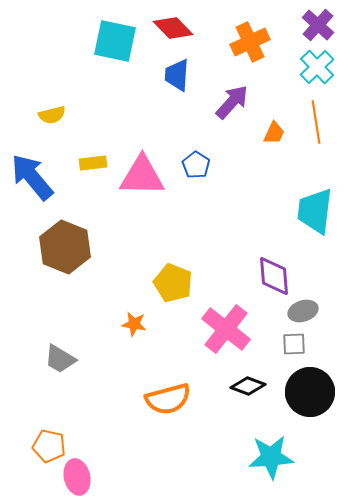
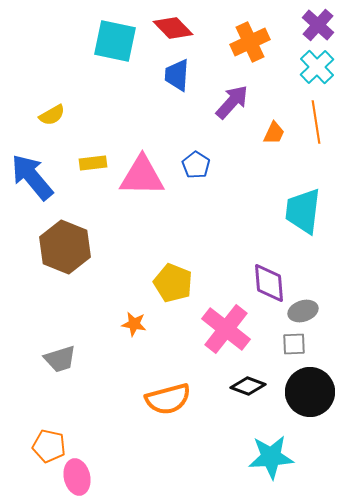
yellow semicircle: rotated 16 degrees counterclockwise
cyan trapezoid: moved 12 px left
purple diamond: moved 5 px left, 7 px down
gray trapezoid: rotated 48 degrees counterclockwise
